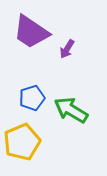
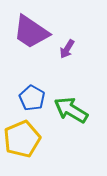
blue pentagon: rotated 25 degrees counterclockwise
yellow pentagon: moved 3 px up
